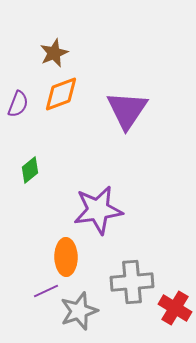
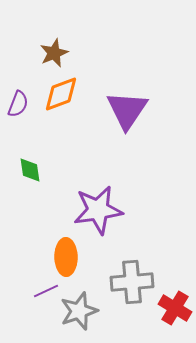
green diamond: rotated 60 degrees counterclockwise
